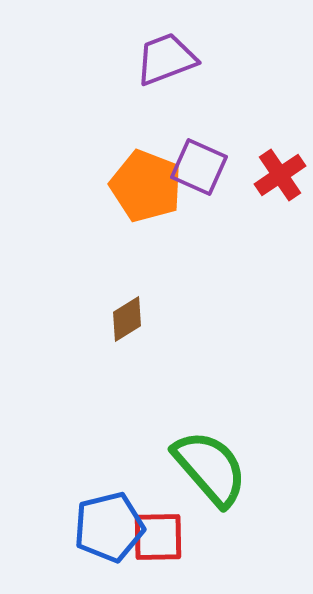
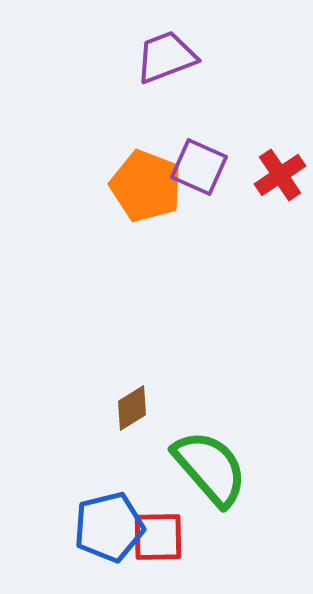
purple trapezoid: moved 2 px up
brown diamond: moved 5 px right, 89 px down
